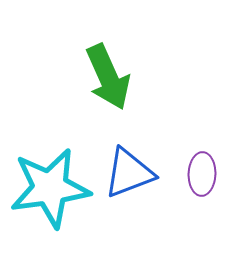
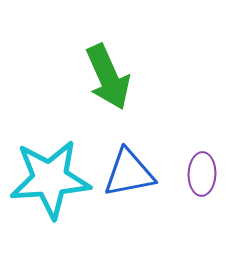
blue triangle: rotated 10 degrees clockwise
cyan star: moved 9 px up; rotated 4 degrees clockwise
